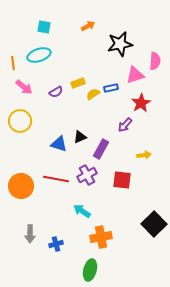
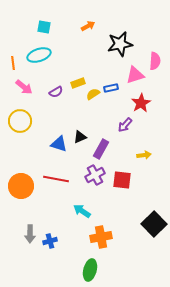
purple cross: moved 8 px right
blue cross: moved 6 px left, 3 px up
